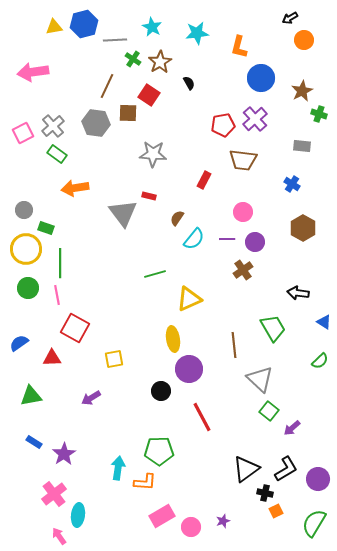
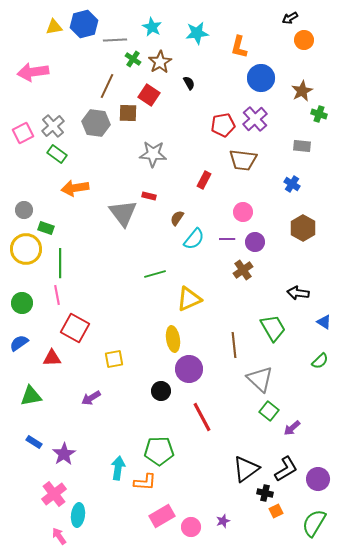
green circle at (28, 288): moved 6 px left, 15 px down
